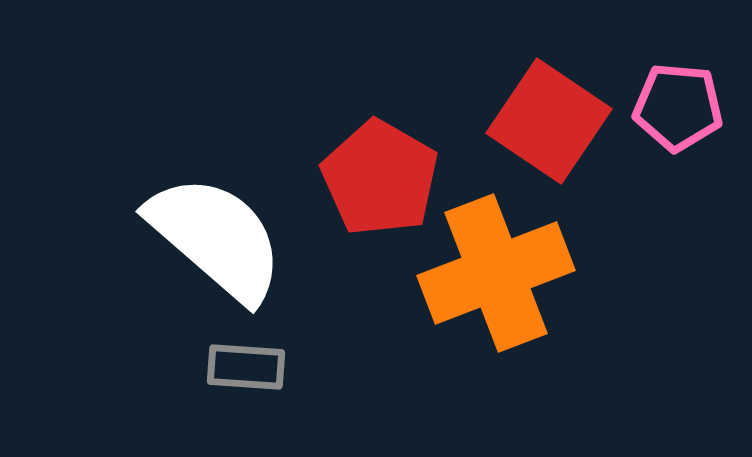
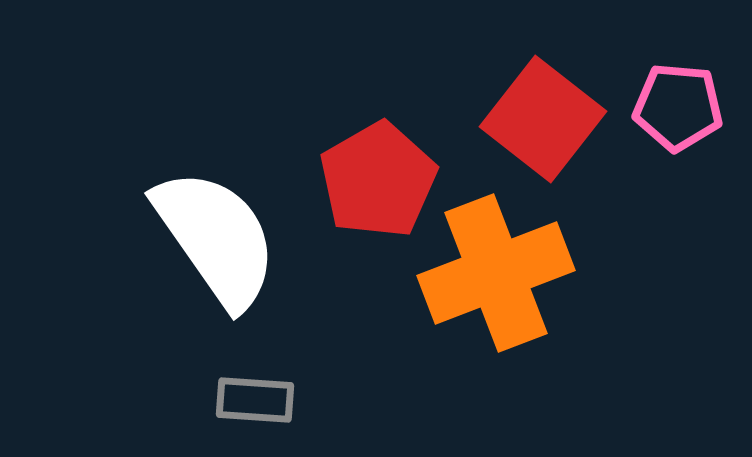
red square: moved 6 px left, 2 px up; rotated 4 degrees clockwise
red pentagon: moved 2 px left, 2 px down; rotated 12 degrees clockwise
white semicircle: rotated 14 degrees clockwise
gray rectangle: moved 9 px right, 33 px down
